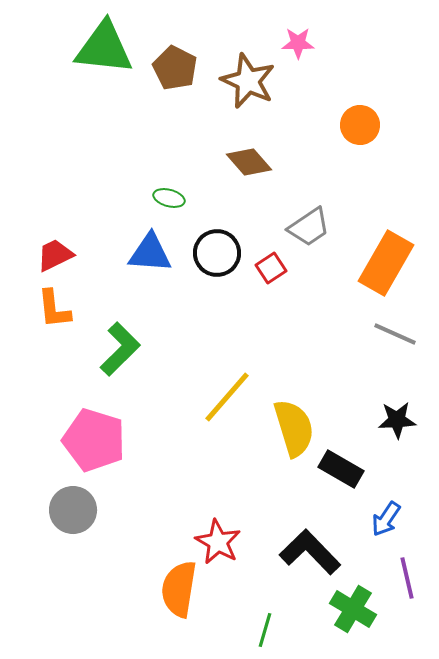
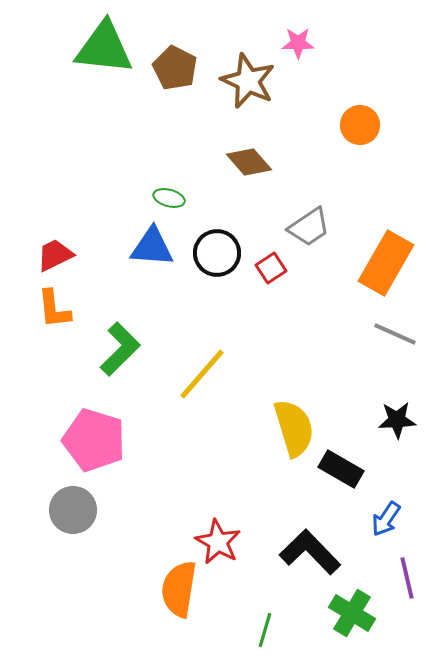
blue triangle: moved 2 px right, 6 px up
yellow line: moved 25 px left, 23 px up
green cross: moved 1 px left, 4 px down
